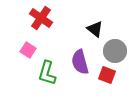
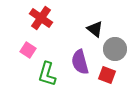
gray circle: moved 2 px up
green L-shape: moved 1 px down
